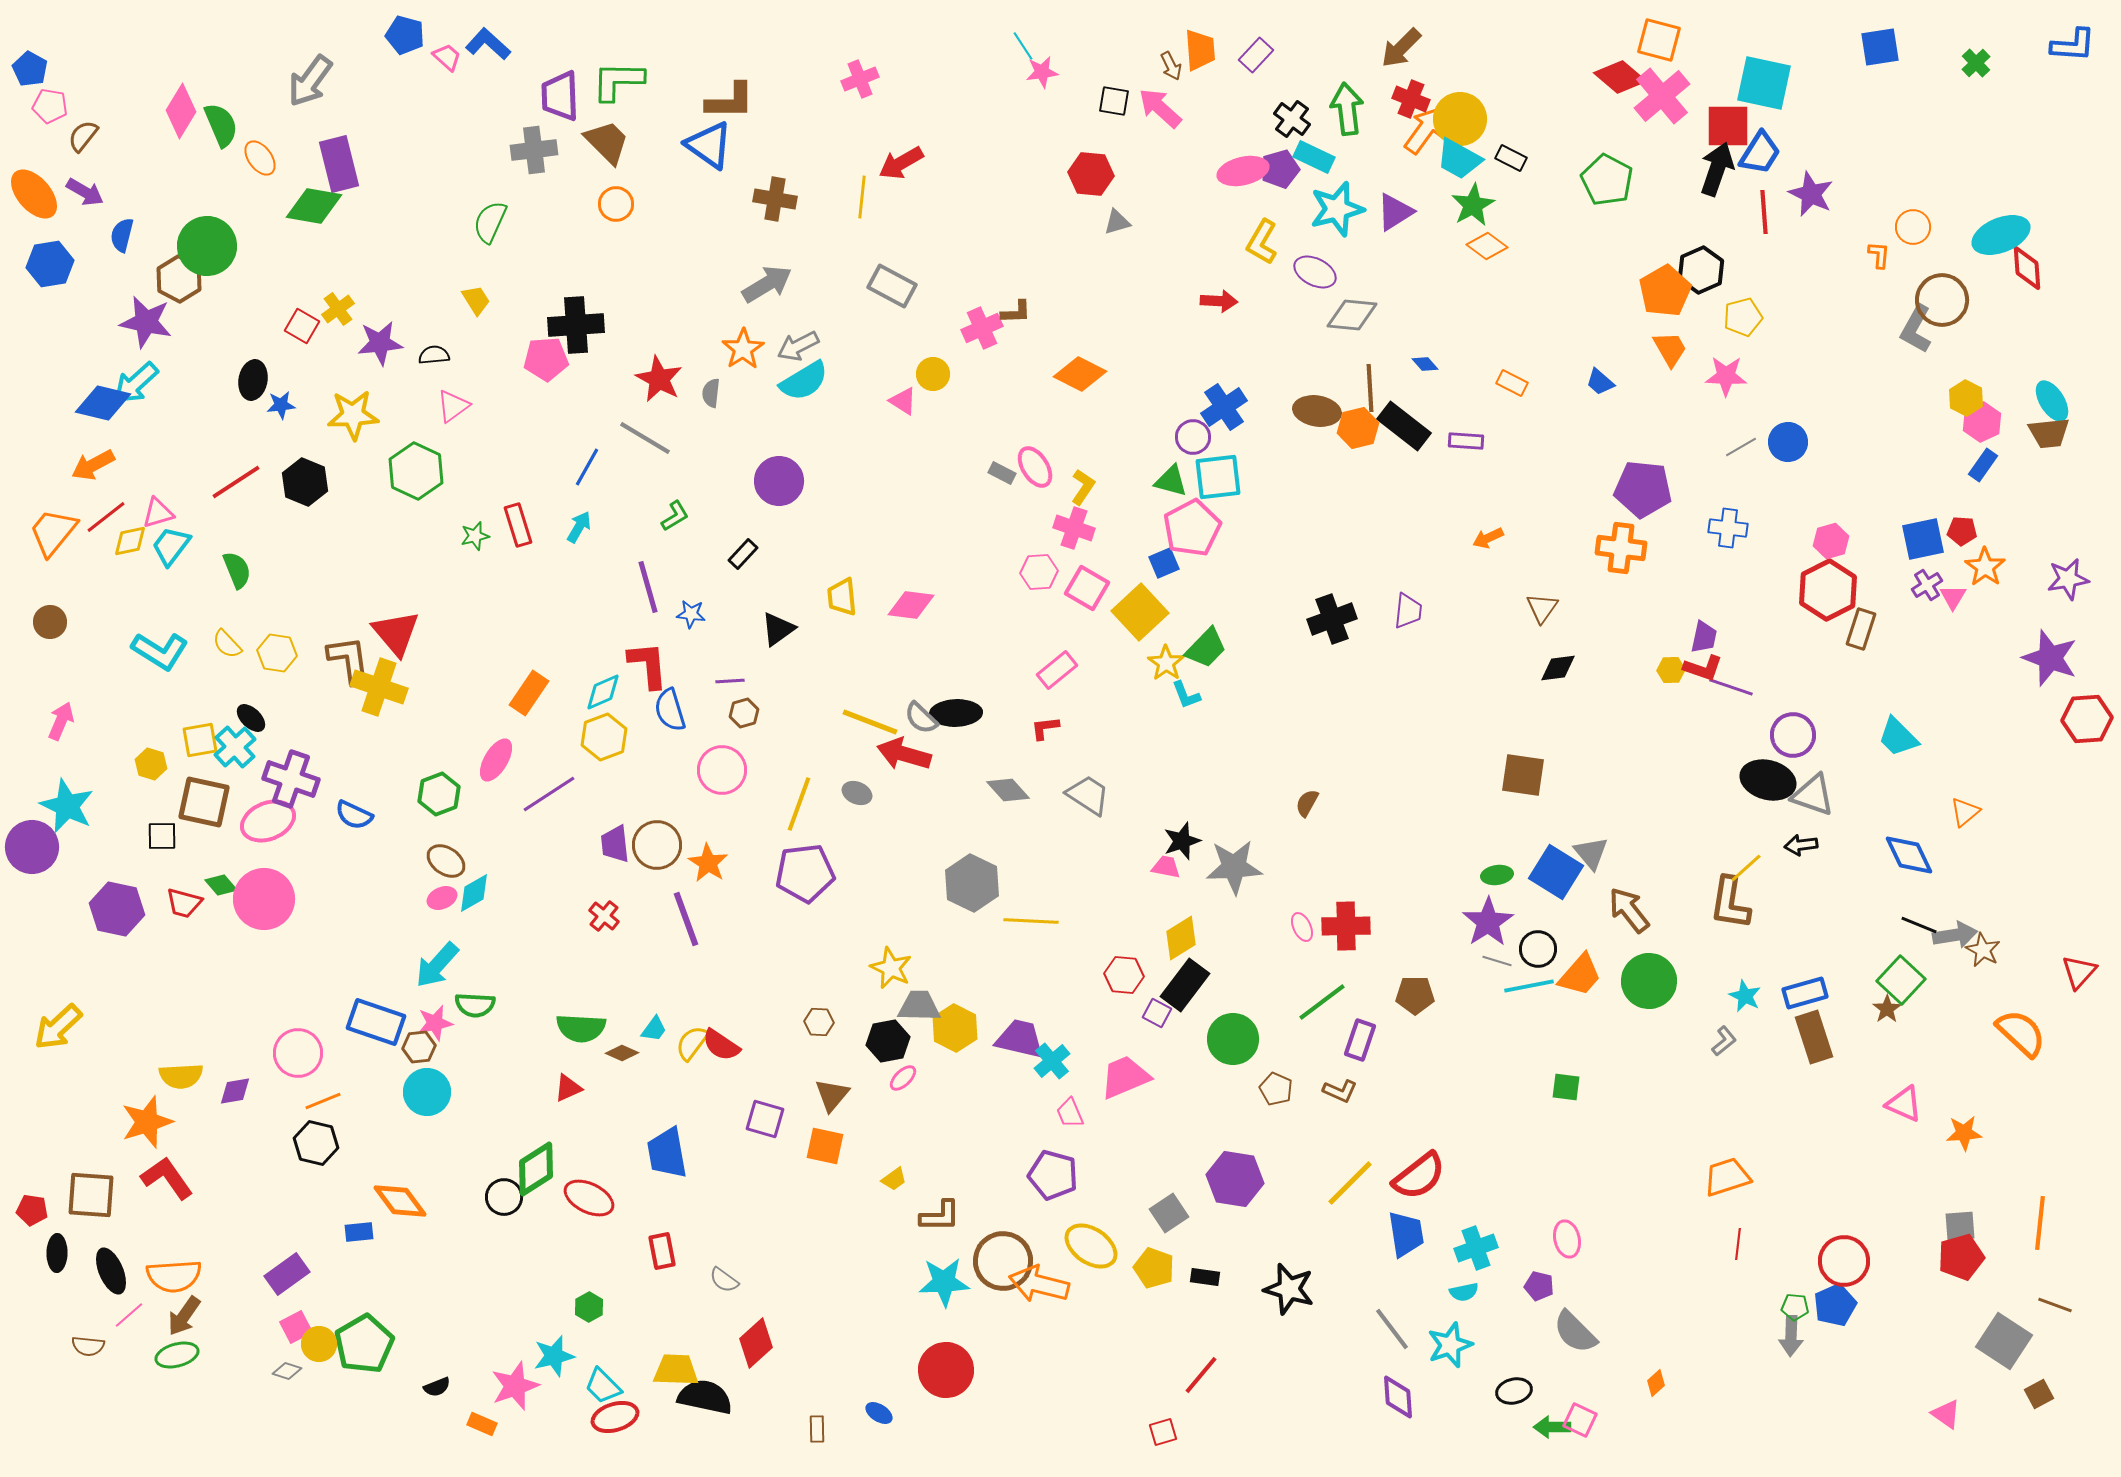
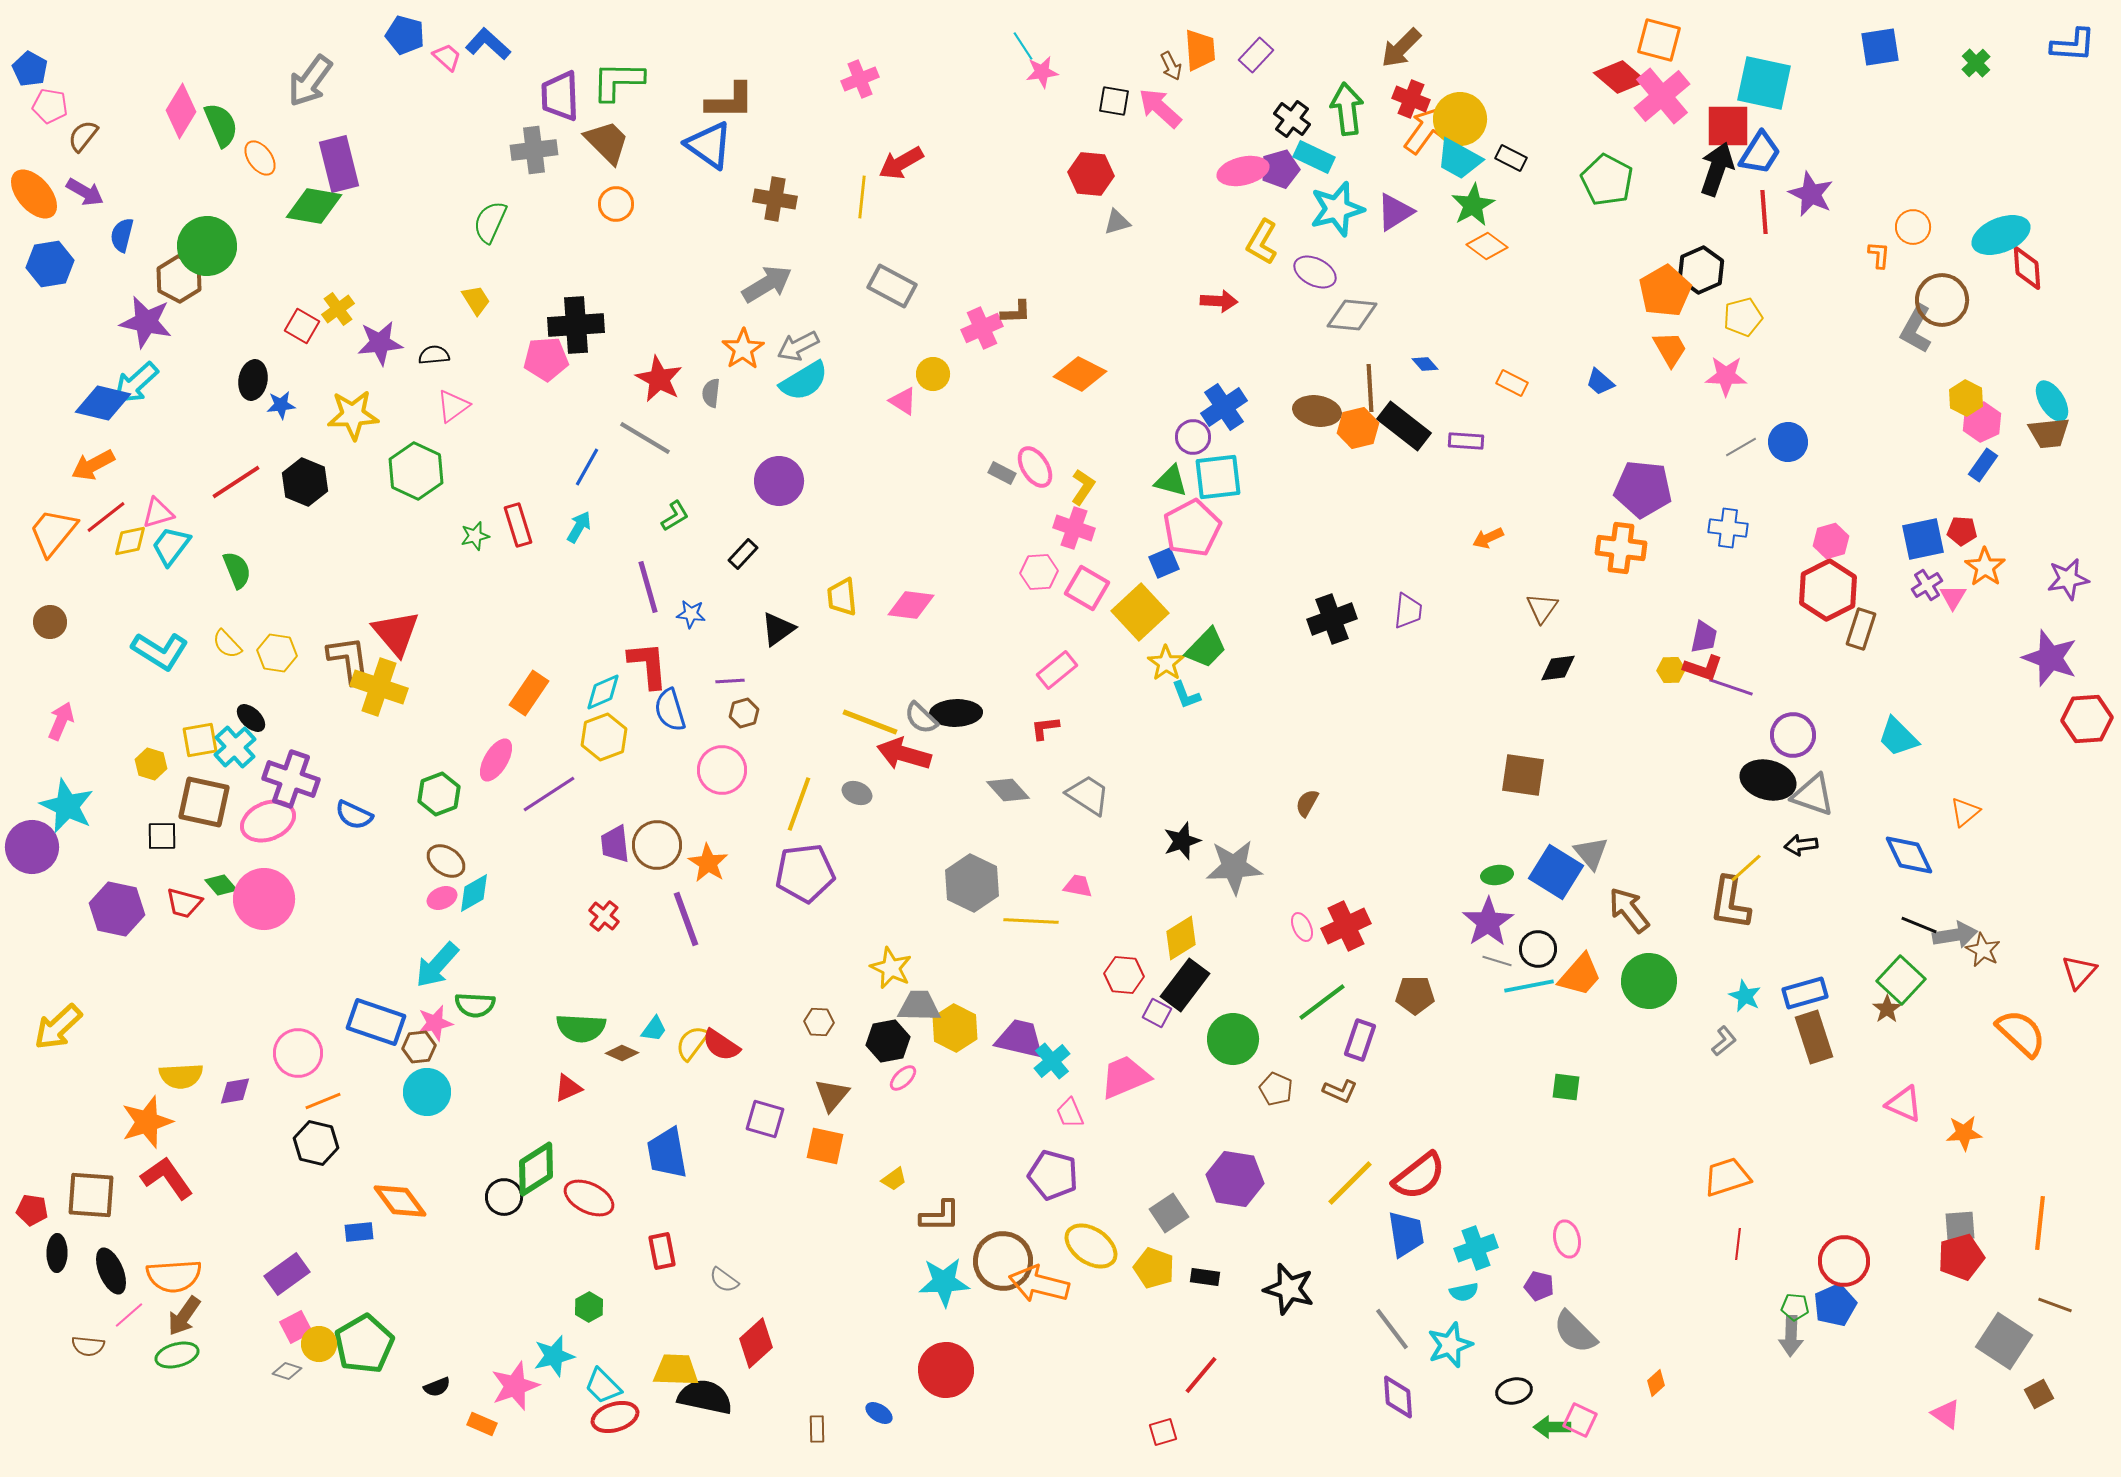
pink trapezoid at (1166, 867): moved 88 px left, 19 px down
red cross at (1346, 926): rotated 24 degrees counterclockwise
